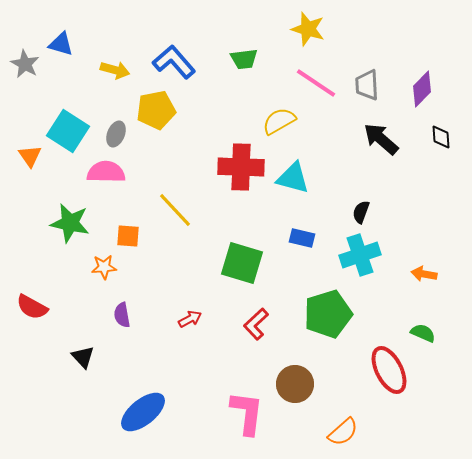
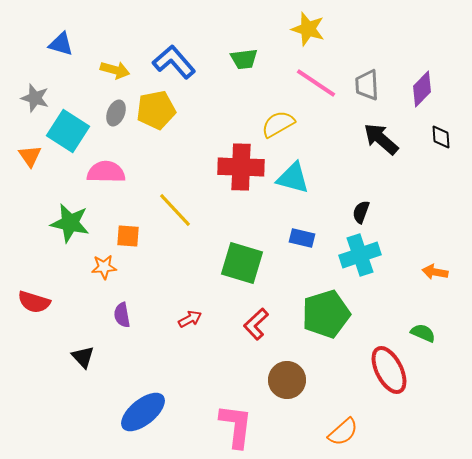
gray star: moved 10 px right, 34 px down; rotated 12 degrees counterclockwise
yellow semicircle: moved 1 px left, 3 px down
gray ellipse: moved 21 px up
orange arrow: moved 11 px right, 2 px up
red semicircle: moved 2 px right, 5 px up; rotated 12 degrees counterclockwise
green pentagon: moved 2 px left
brown circle: moved 8 px left, 4 px up
pink L-shape: moved 11 px left, 13 px down
